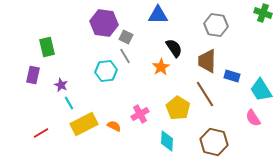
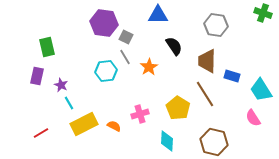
black semicircle: moved 2 px up
gray line: moved 1 px down
orange star: moved 12 px left
purple rectangle: moved 4 px right, 1 px down
pink cross: rotated 12 degrees clockwise
